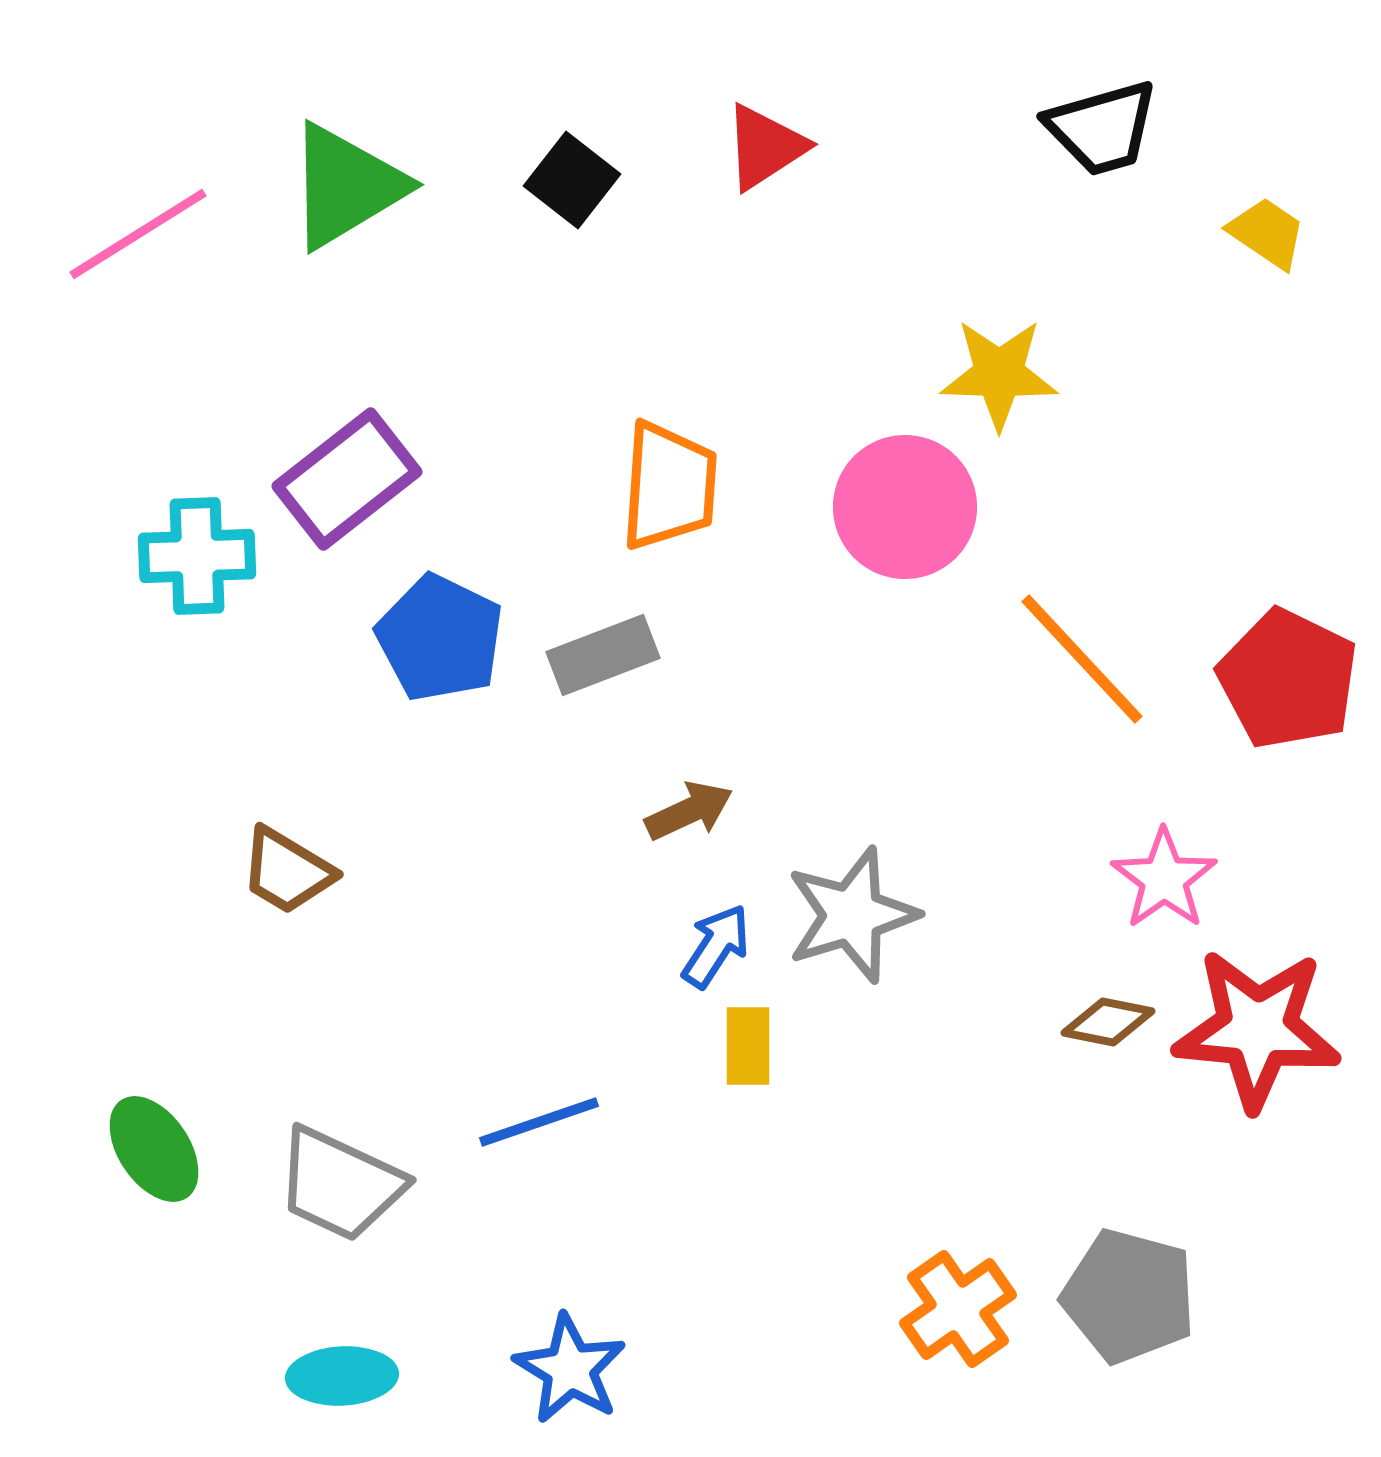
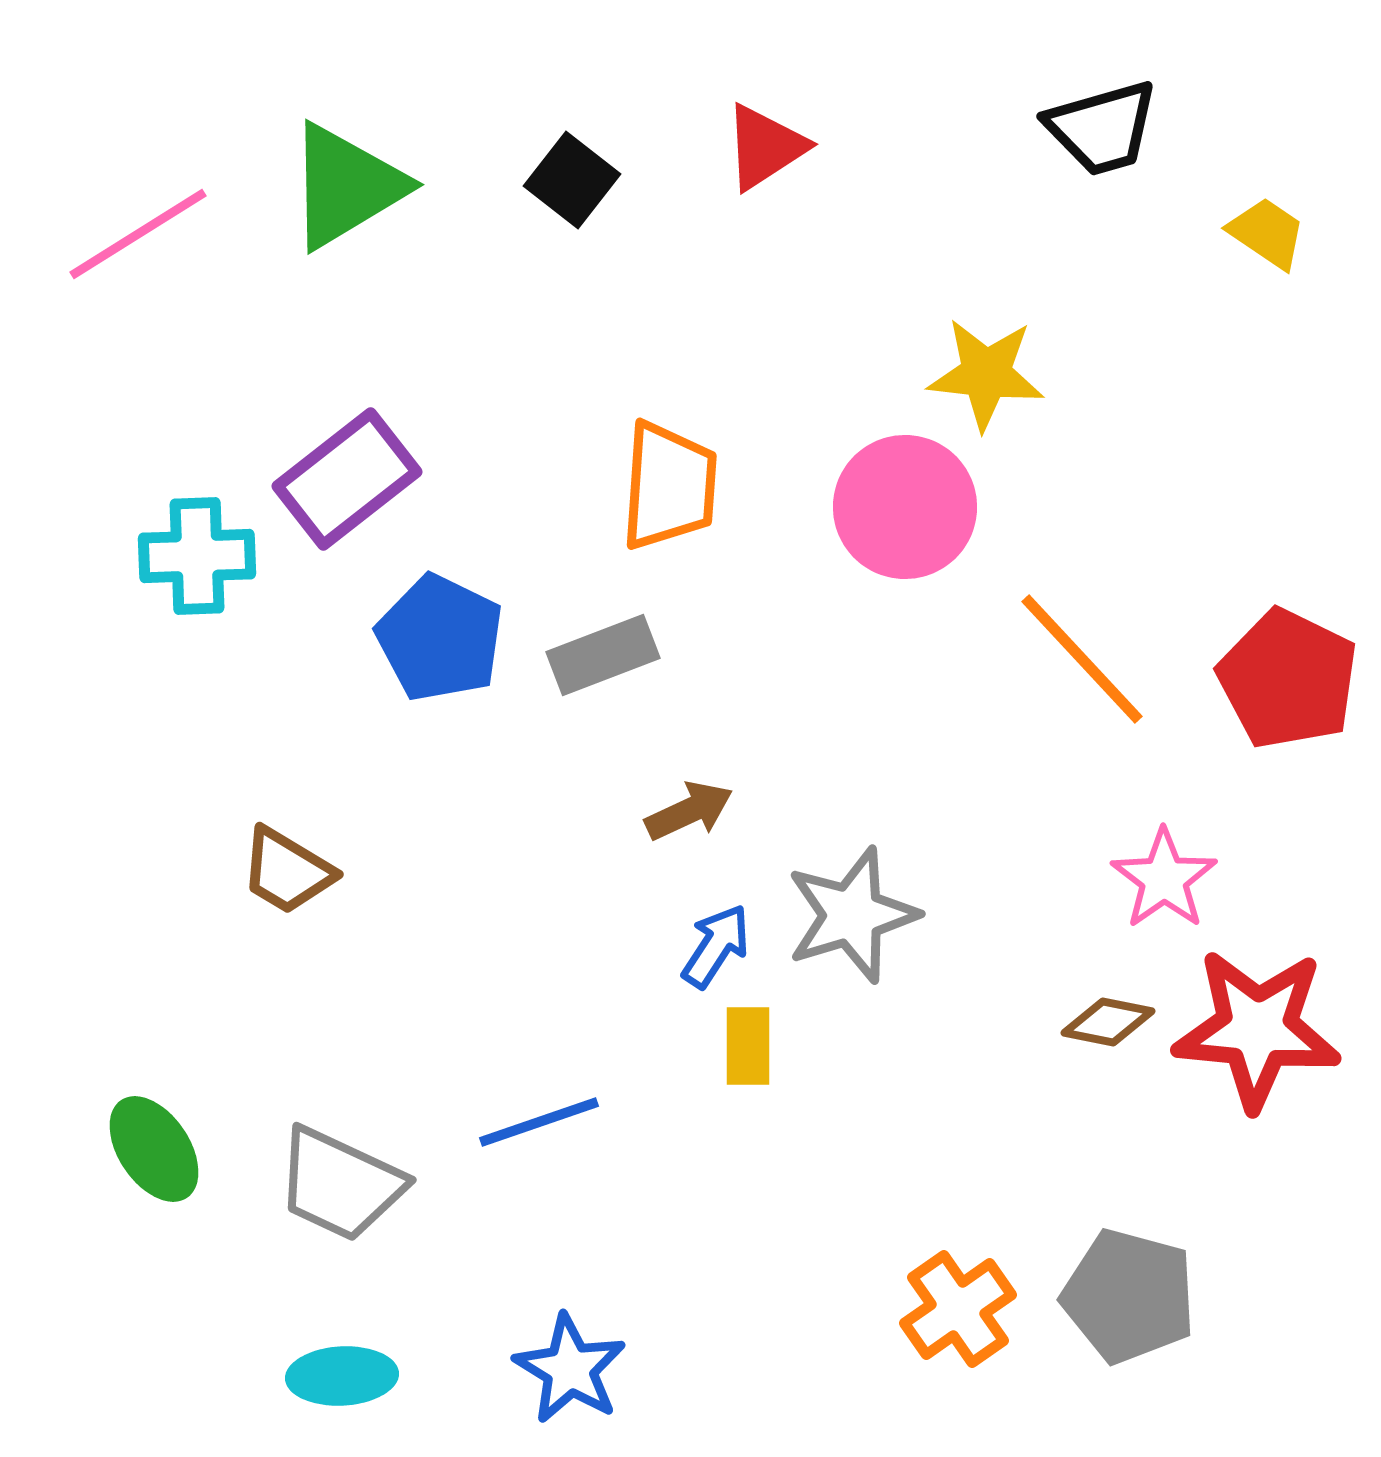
yellow star: moved 13 px left; rotated 4 degrees clockwise
